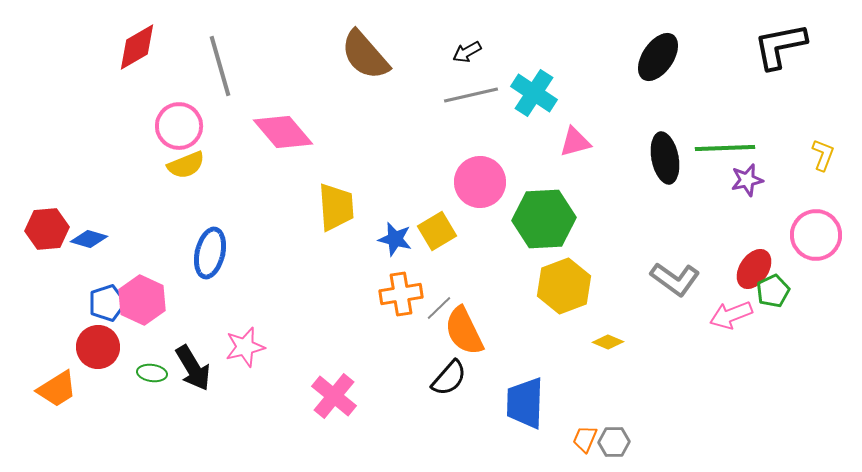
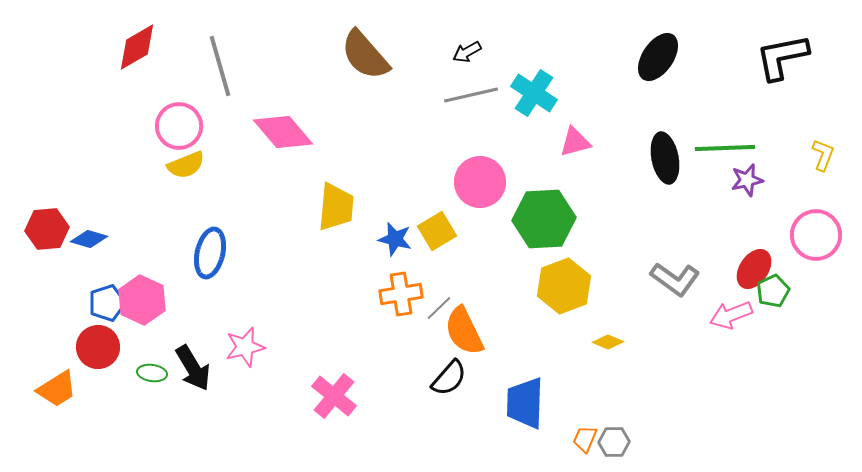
black L-shape at (780, 46): moved 2 px right, 11 px down
yellow trapezoid at (336, 207): rotated 9 degrees clockwise
